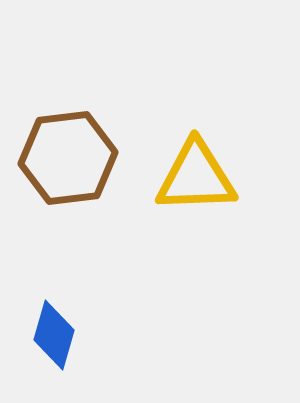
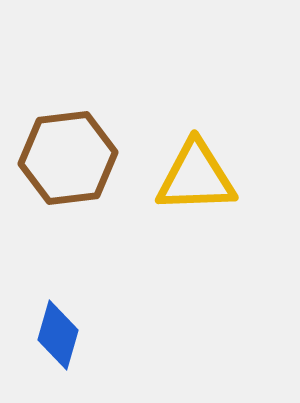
blue diamond: moved 4 px right
